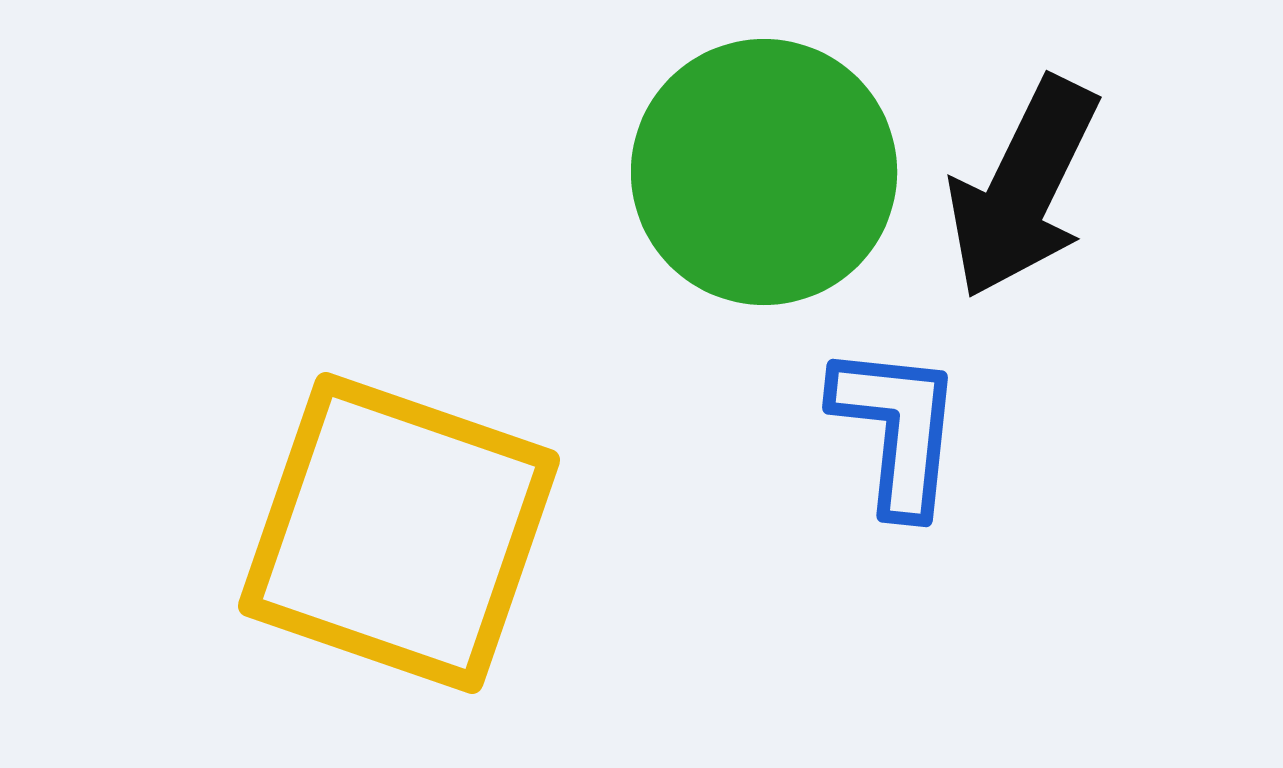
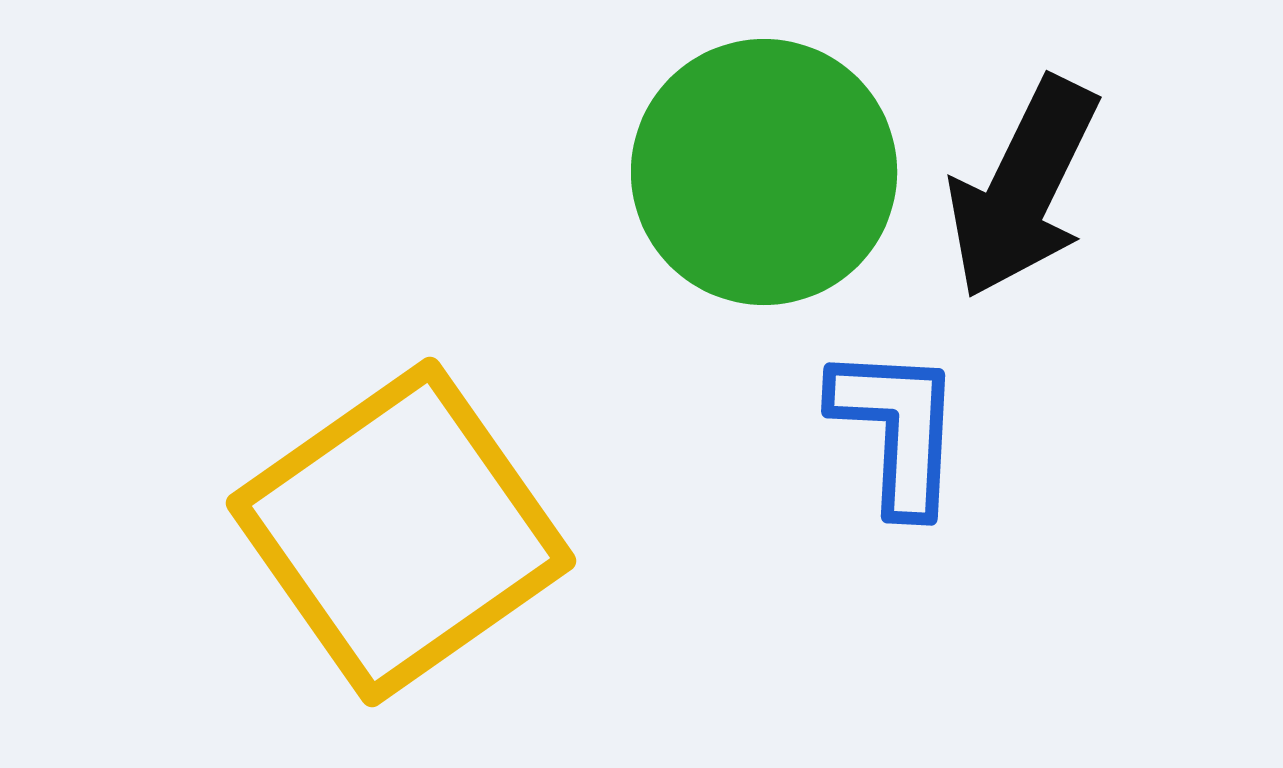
blue L-shape: rotated 3 degrees counterclockwise
yellow square: moved 2 px right, 1 px up; rotated 36 degrees clockwise
